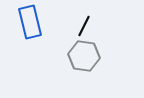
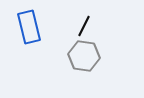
blue rectangle: moved 1 px left, 5 px down
